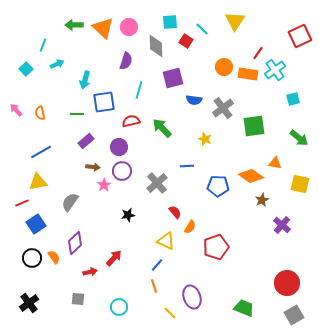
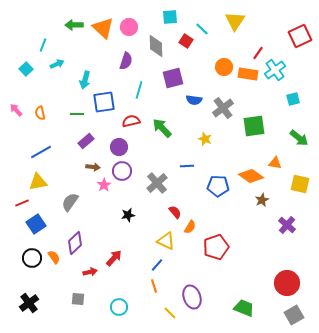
cyan square at (170, 22): moved 5 px up
purple cross at (282, 225): moved 5 px right
